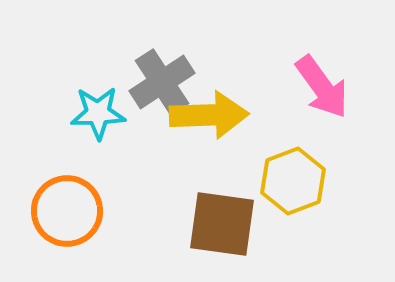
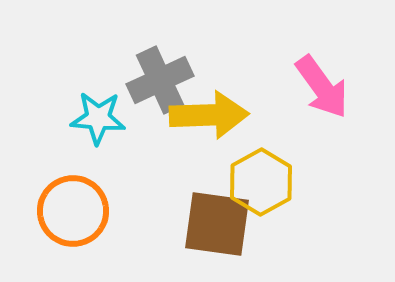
gray cross: moved 2 px left, 2 px up; rotated 8 degrees clockwise
cyan star: moved 5 px down; rotated 6 degrees clockwise
yellow hexagon: moved 32 px left, 1 px down; rotated 8 degrees counterclockwise
orange circle: moved 6 px right
brown square: moved 5 px left
